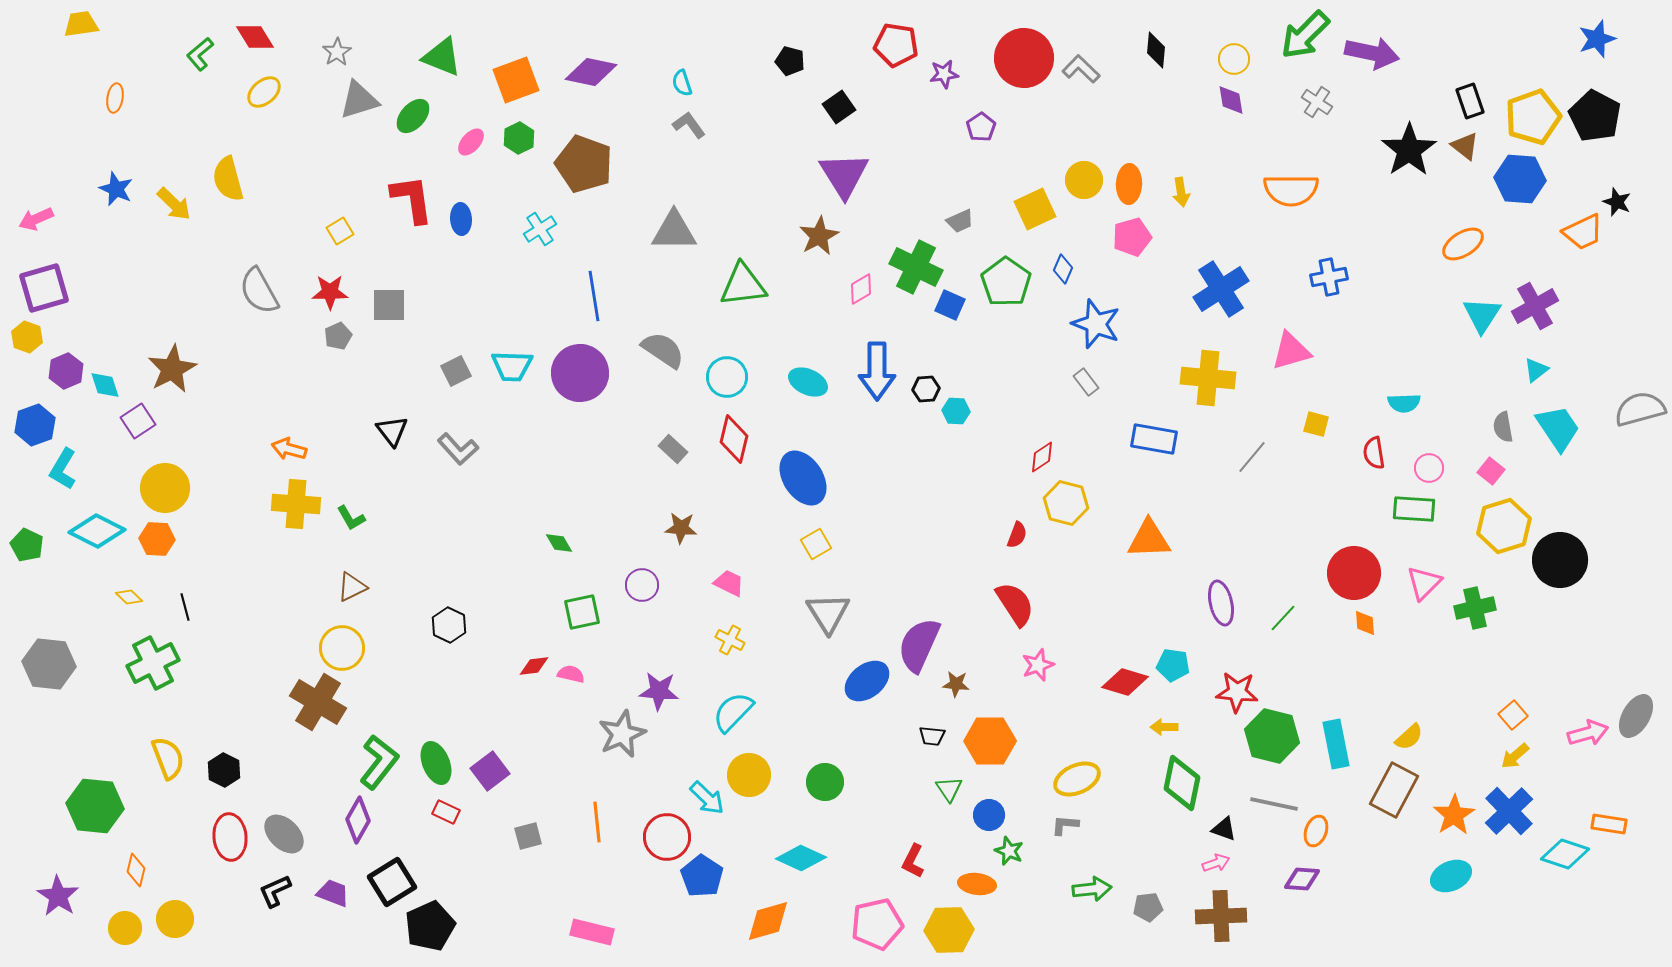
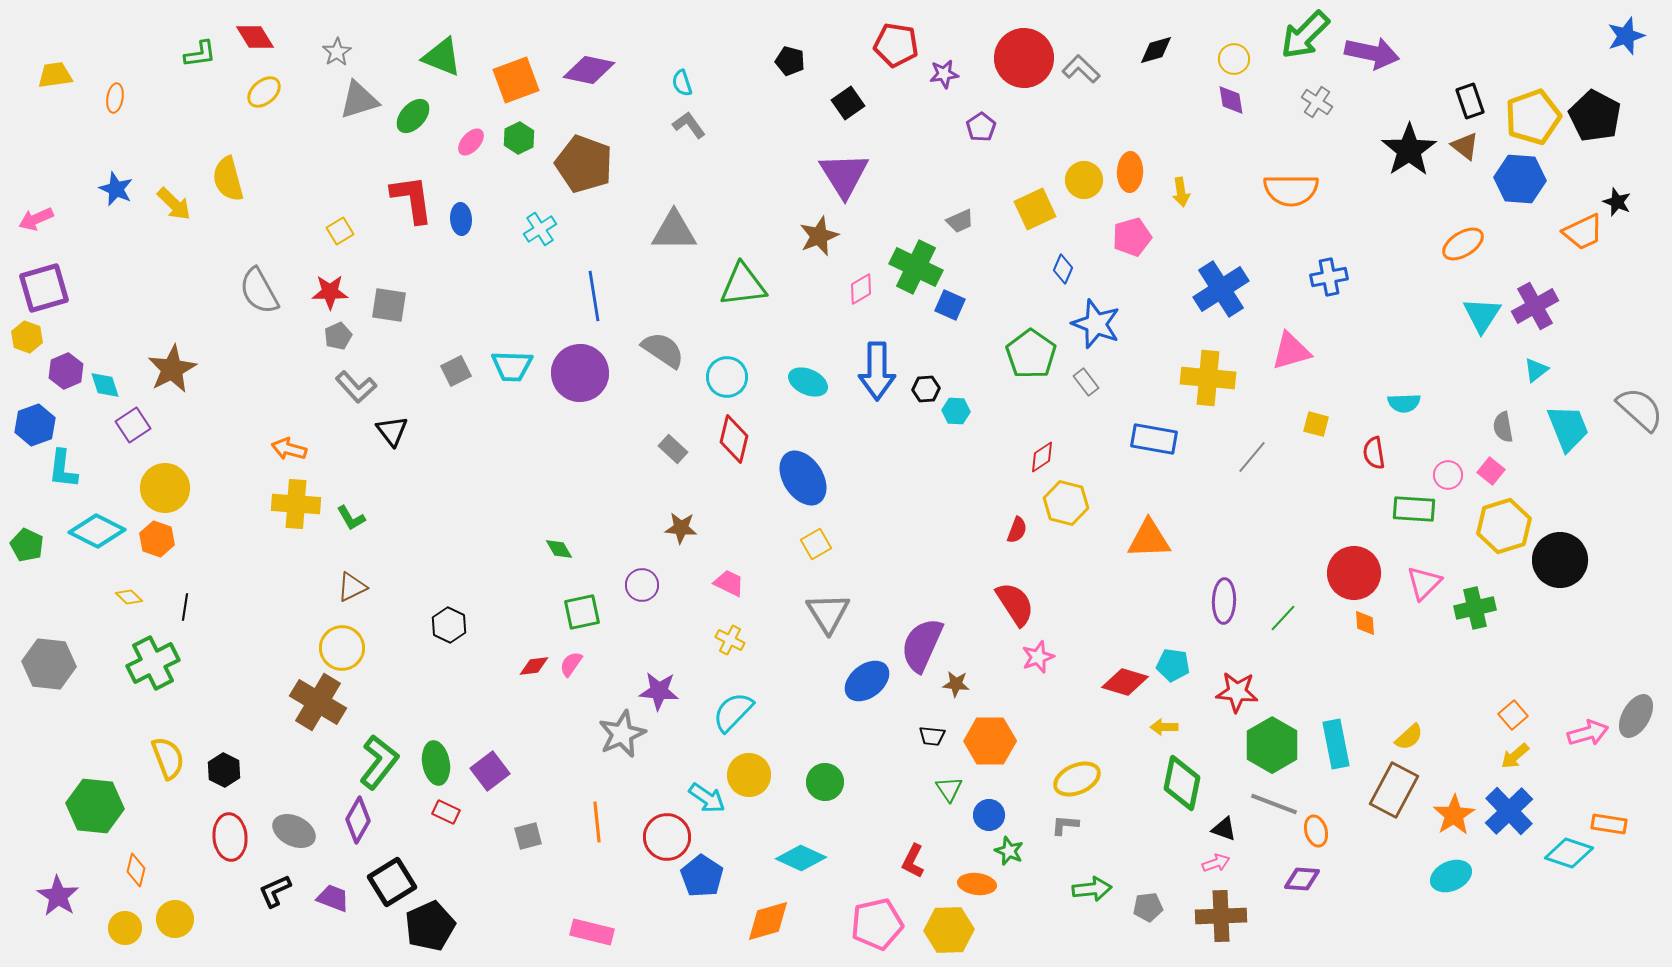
yellow trapezoid at (81, 24): moved 26 px left, 51 px down
blue star at (1597, 39): moved 29 px right, 3 px up
black diamond at (1156, 50): rotated 69 degrees clockwise
green L-shape at (200, 54): rotated 148 degrees counterclockwise
purple diamond at (591, 72): moved 2 px left, 2 px up
black square at (839, 107): moved 9 px right, 4 px up
orange ellipse at (1129, 184): moved 1 px right, 12 px up
brown star at (819, 236): rotated 6 degrees clockwise
green pentagon at (1006, 282): moved 25 px right, 72 px down
gray square at (389, 305): rotated 9 degrees clockwise
gray semicircle at (1640, 409): rotated 57 degrees clockwise
purple square at (138, 421): moved 5 px left, 4 px down
cyan trapezoid at (1558, 428): moved 10 px right; rotated 12 degrees clockwise
gray L-shape at (458, 449): moved 102 px left, 62 px up
pink circle at (1429, 468): moved 19 px right, 7 px down
cyan L-shape at (63, 469): rotated 24 degrees counterclockwise
red semicircle at (1017, 535): moved 5 px up
orange hexagon at (157, 539): rotated 16 degrees clockwise
green diamond at (559, 543): moved 6 px down
purple ellipse at (1221, 603): moved 3 px right, 2 px up; rotated 15 degrees clockwise
black line at (185, 607): rotated 24 degrees clockwise
purple semicircle at (919, 645): moved 3 px right
pink star at (1038, 665): moved 8 px up
pink semicircle at (571, 674): moved 10 px up; rotated 68 degrees counterclockwise
green hexagon at (1272, 736): moved 9 px down; rotated 16 degrees clockwise
green ellipse at (436, 763): rotated 12 degrees clockwise
cyan arrow at (707, 798): rotated 9 degrees counterclockwise
gray line at (1274, 804): rotated 9 degrees clockwise
orange ellipse at (1316, 831): rotated 36 degrees counterclockwise
gray ellipse at (284, 834): moved 10 px right, 3 px up; rotated 18 degrees counterclockwise
cyan diamond at (1565, 854): moved 4 px right, 1 px up
purple trapezoid at (333, 893): moved 5 px down
